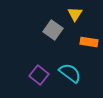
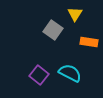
cyan semicircle: rotated 10 degrees counterclockwise
